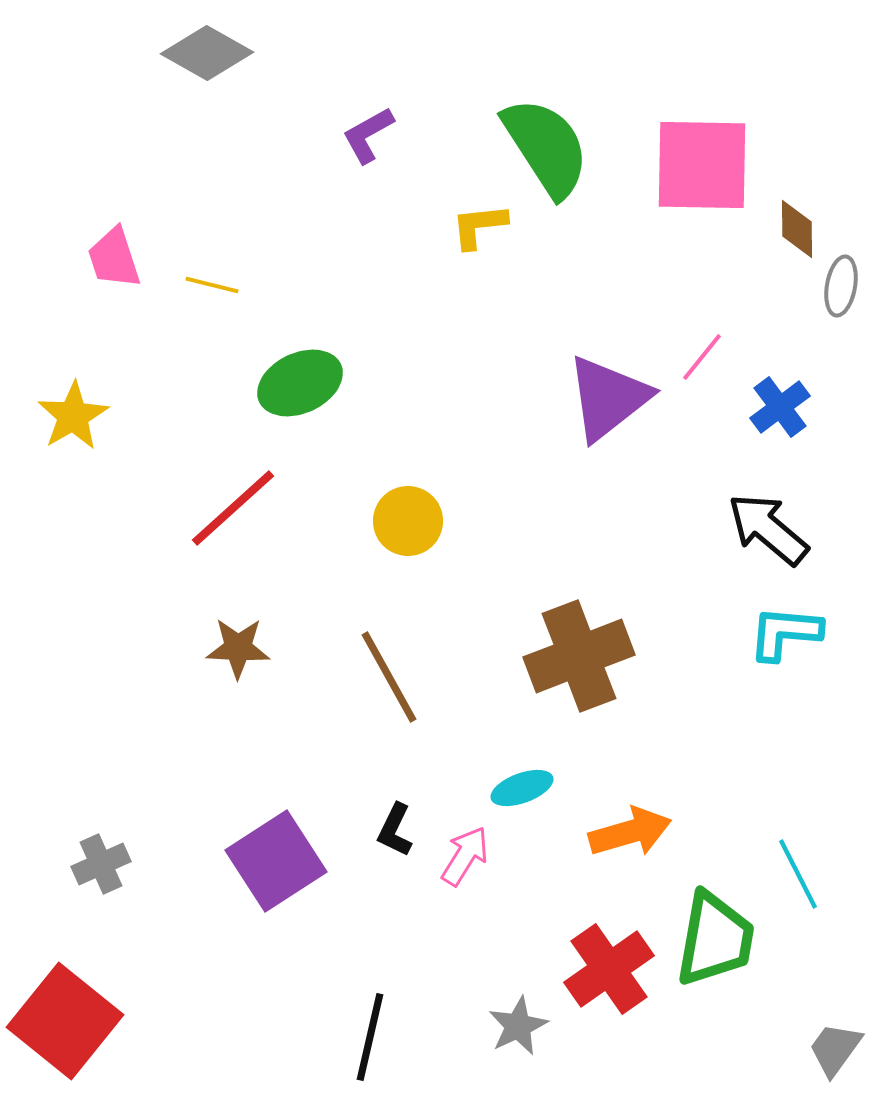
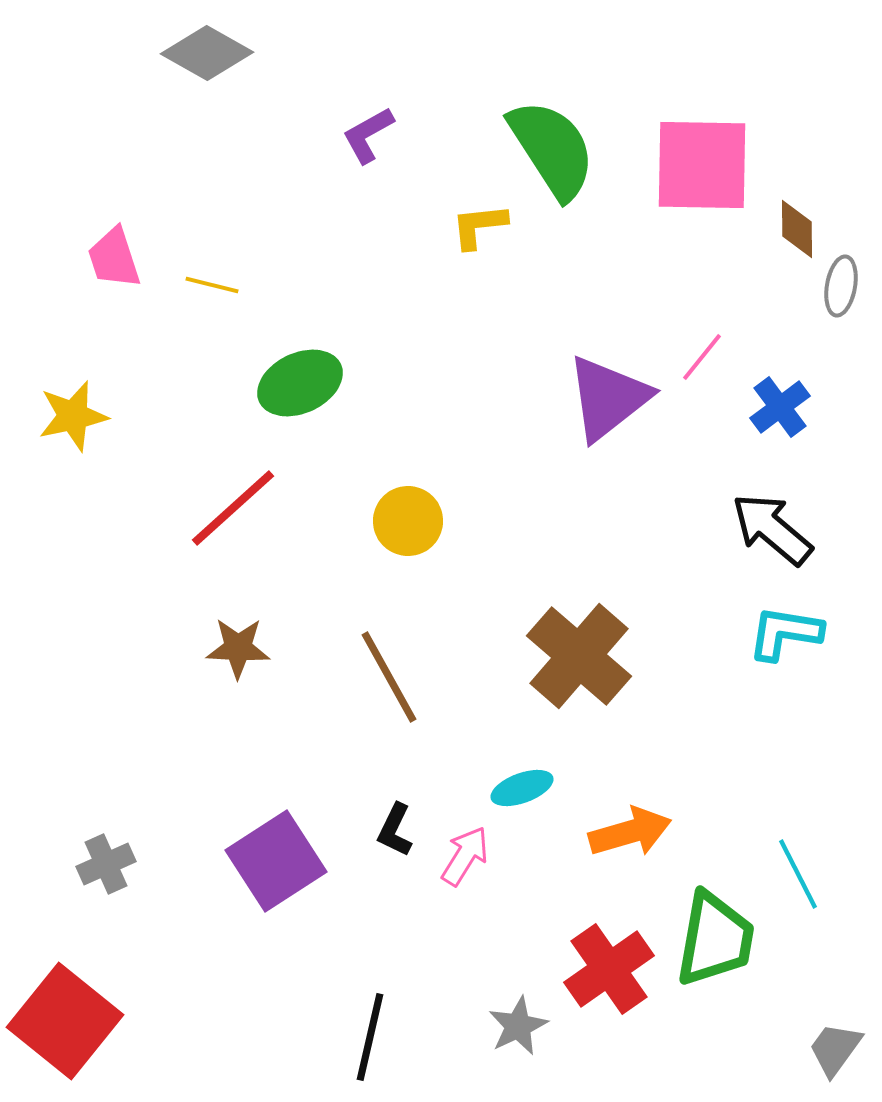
green semicircle: moved 6 px right, 2 px down
yellow star: rotated 18 degrees clockwise
black arrow: moved 4 px right
cyan L-shape: rotated 4 degrees clockwise
brown cross: rotated 28 degrees counterclockwise
gray cross: moved 5 px right
